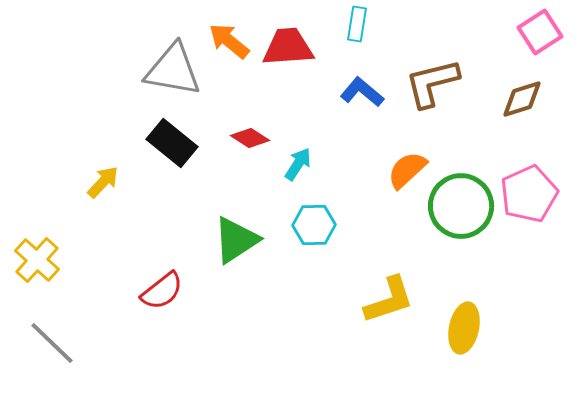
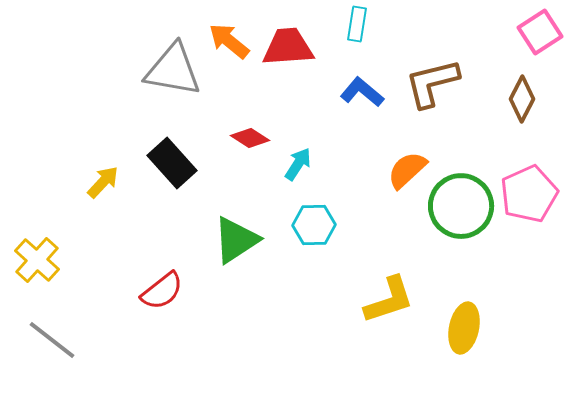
brown diamond: rotated 45 degrees counterclockwise
black rectangle: moved 20 px down; rotated 9 degrees clockwise
gray line: moved 3 px up; rotated 6 degrees counterclockwise
